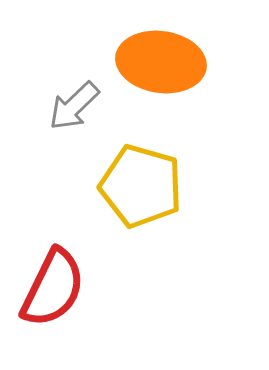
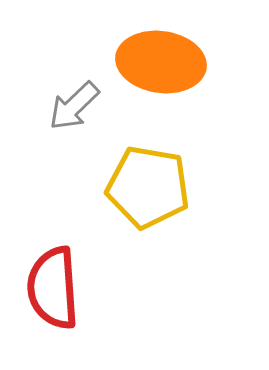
yellow pentagon: moved 7 px right, 1 px down; rotated 6 degrees counterclockwise
red semicircle: rotated 150 degrees clockwise
